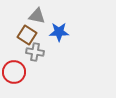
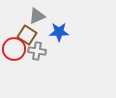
gray triangle: rotated 36 degrees counterclockwise
gray cross: moved 2 px right, 1 px up
red circle: moved 23 px up
